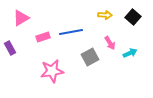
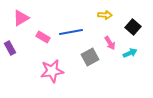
black square: moved 10 px down
pink rectangle: rotated 48 degrees clockwise
